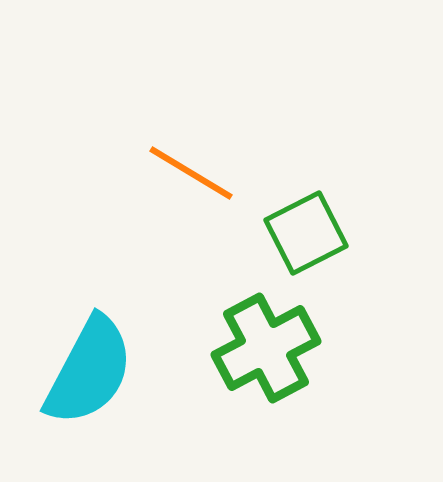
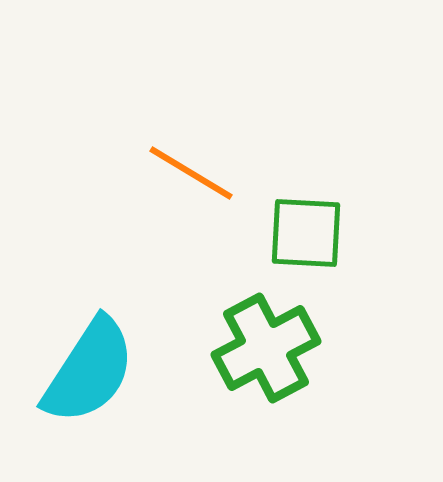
green square: rotated 30 degrees clockwise
cyan semicircle: rotated 5 degrees clockwise
